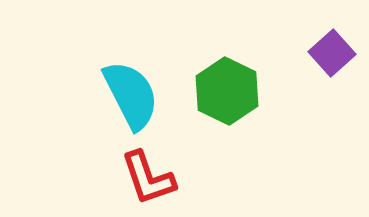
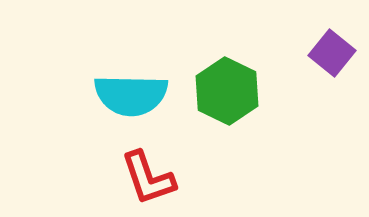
purple square: rotated 9 degrees counterclockwise
cyan semicircle: rotated 118 degrees clockwise
